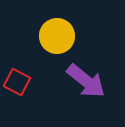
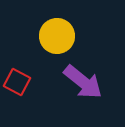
purple arrow: moved 3 px left, 1 px down
